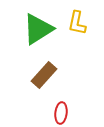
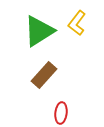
yellow L-shape: rotated 25 degrees clockwise
green triangle: moved 1 px right, 2 px down
